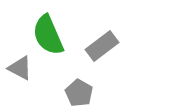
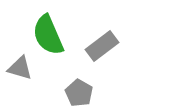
gray triangle: rotated 12 degrees counterclockwise
